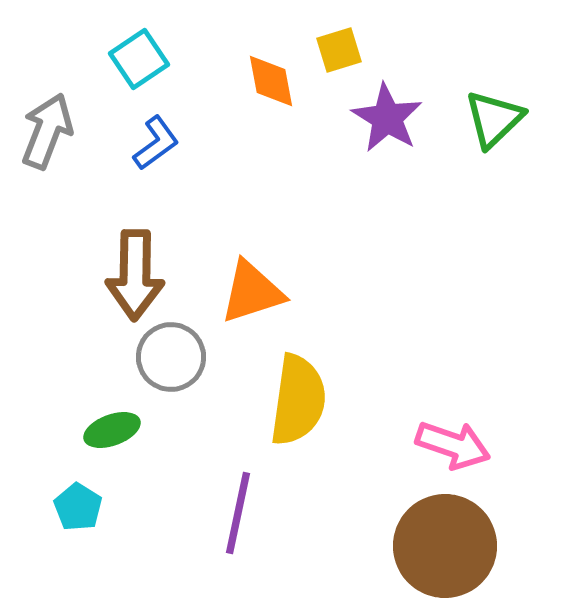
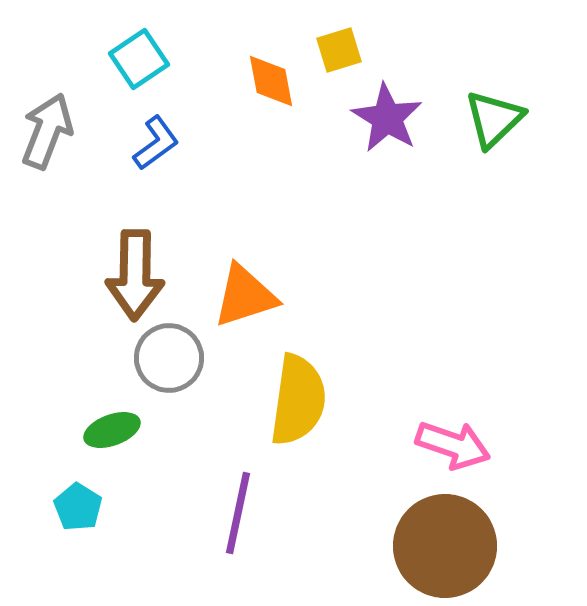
orange triangle: moved 7 px left, 4 px down
gray circle: moved 2 px left, 1 px down
